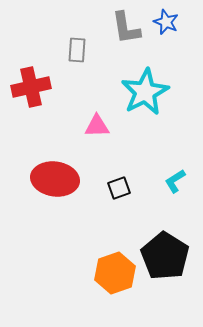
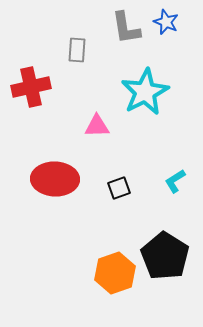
red ellipse: rotated 6 degrees counterclockwise
